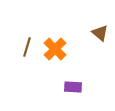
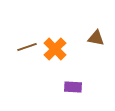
brown triangle: moved 4 px left, 5 px down; rotated 30 degrees counterclockwise
brown line: rotated 54 degrees clockwise
